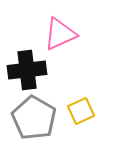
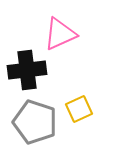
yellow square: moved 2 px left, 2 px up
gray pentagon: moved 1 px right, 4 px down; rotated 12 degrees counterclockwise
